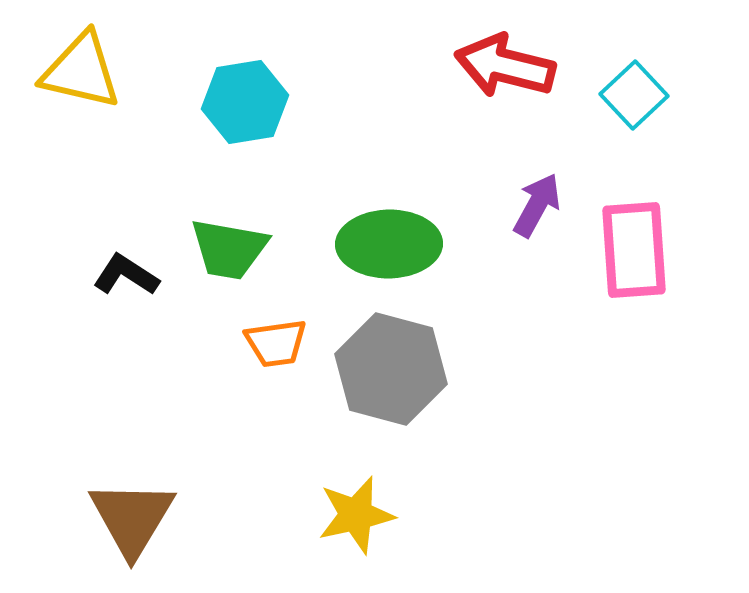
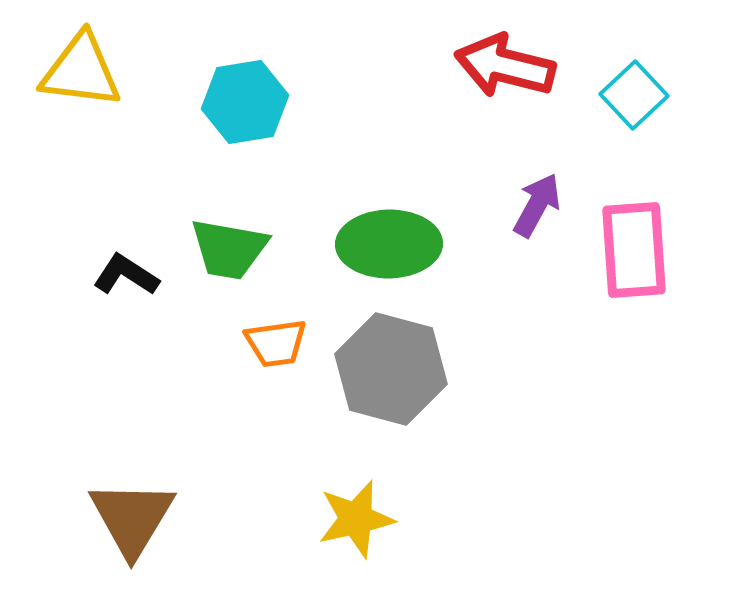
yellow triangle: rotated 6 degrees counterclockwise
yellow star: moved 4 px down
